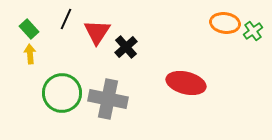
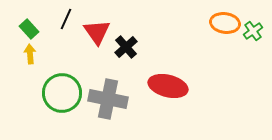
red triangle: rotated 8 degrees counterclockwise
red ellipse: moved 18 px left, 3 px down
